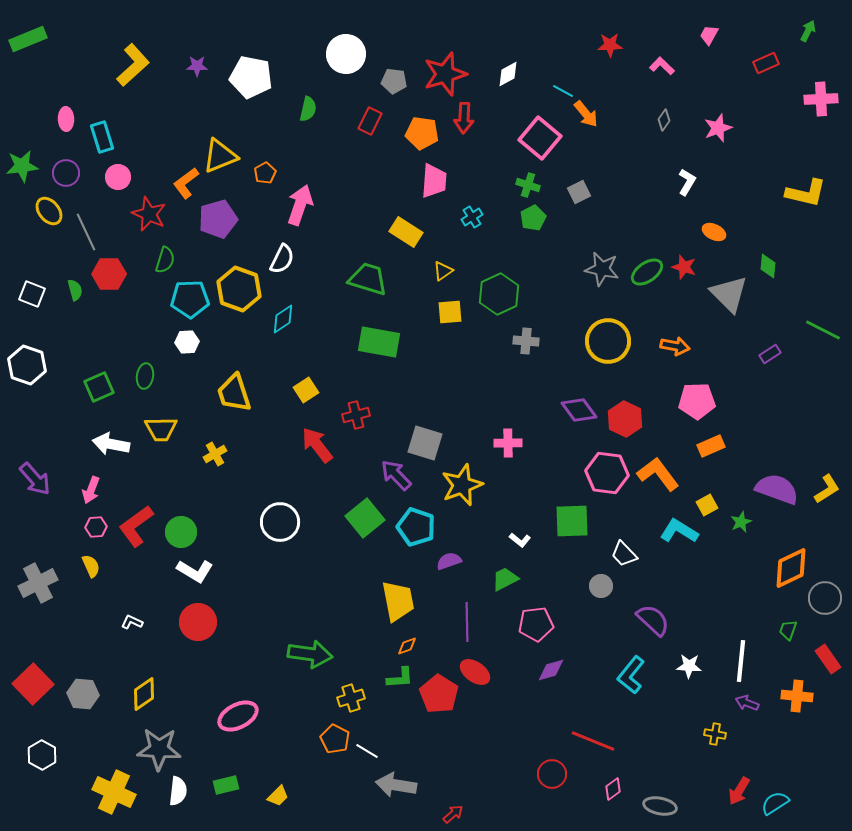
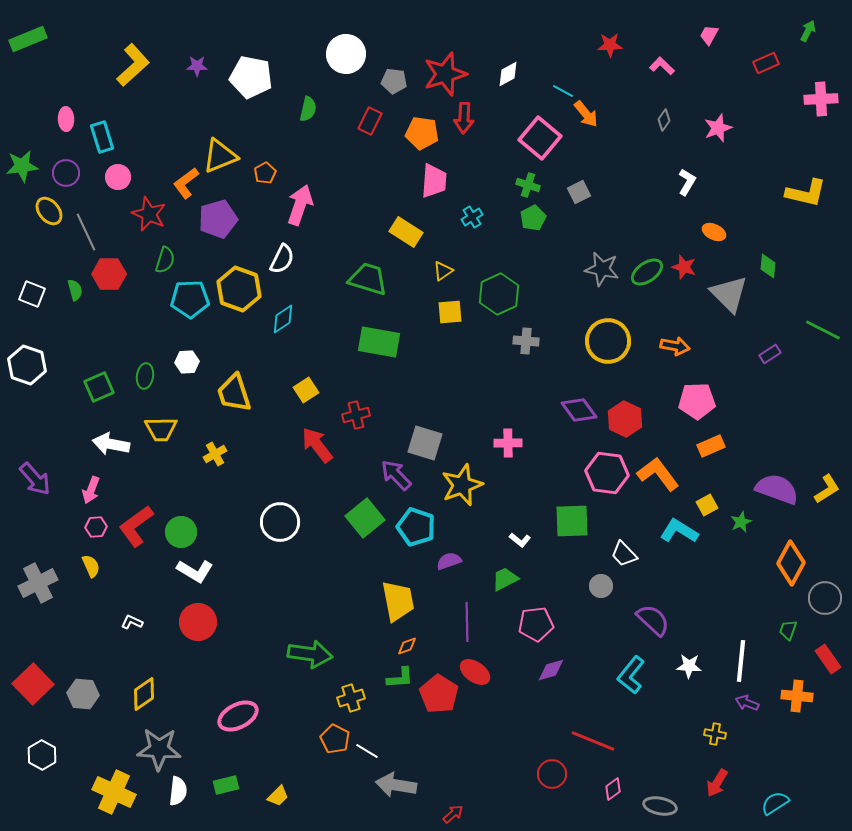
white hexagon at (187, 342): moved 20 px down
orange diamond at (791, 568): moved 5 px up; rotated 36 degrees counterclockwise
red arrow at (739, 791): moved 22 px left, 8 px up
